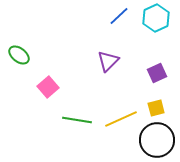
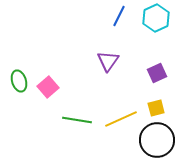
blue line: rotated 20 degrees counterclockwise
green ellipse: moved 26 px down; rotated 35 degrees clockwise
purple triangle: rotated 10 degrees counterclockwise
